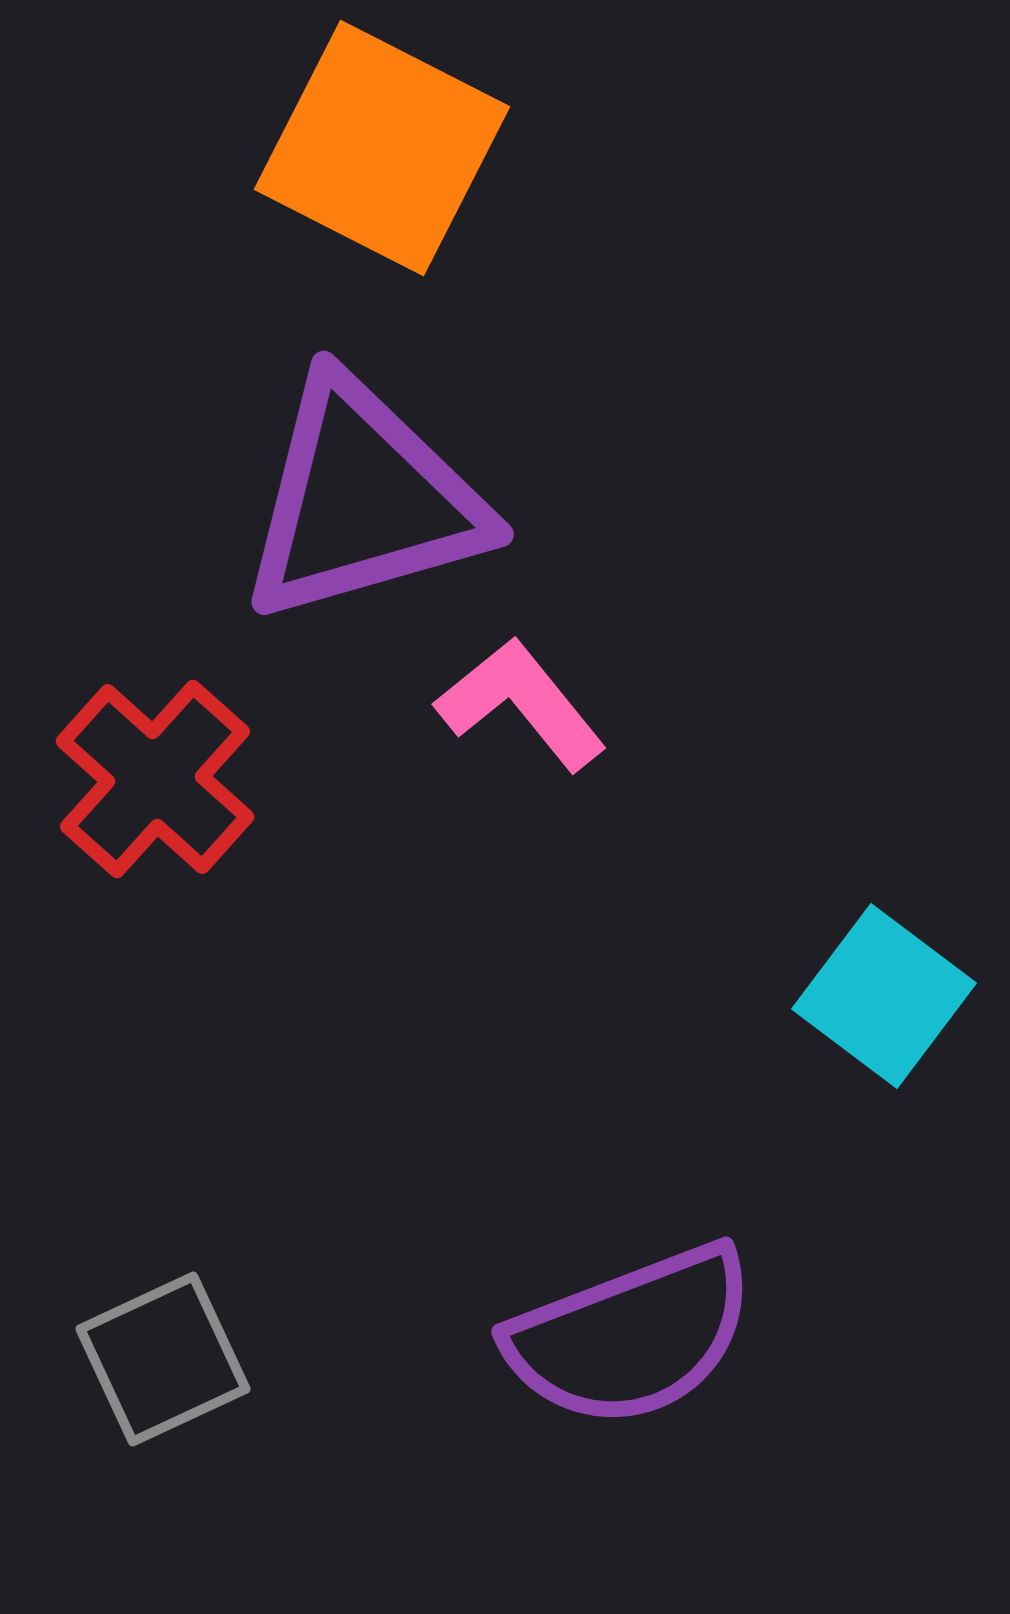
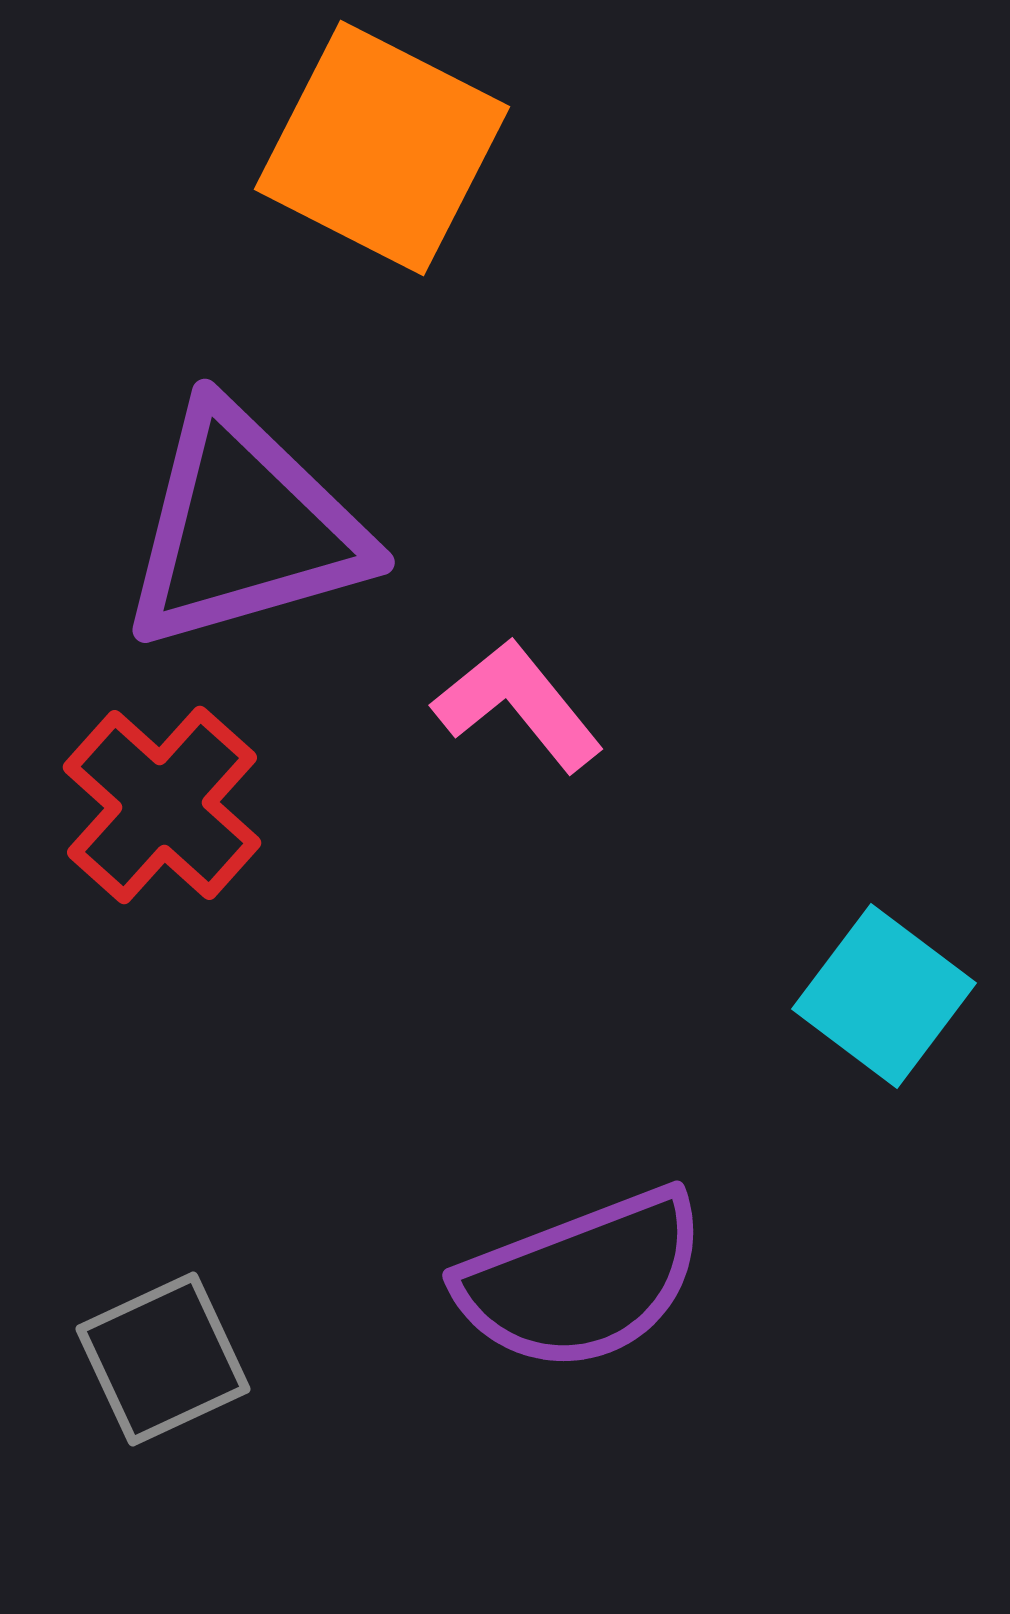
purple triangle: moved 119 px left, 28 px down
pink L-shape: moved 3 px left, 1 px down
red cross: moved 7 px right, 26 px down
purple semicircle: moved 49 px left, 56 px up
